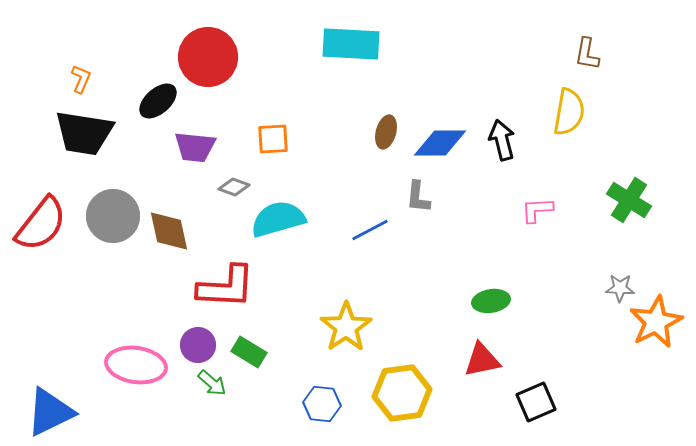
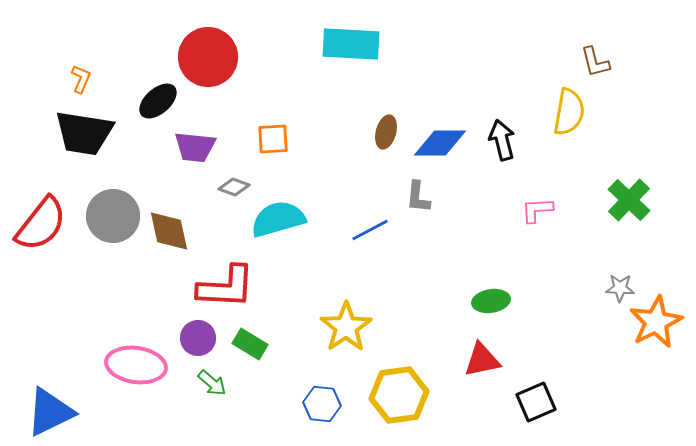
brown L-shape: moved 8 px right, 8 px down; rotated 24 degrees counterclockwise
green cross: rotated 12 degrees clockwise
purple circle: moved 7 px up
green rectangle: moved 1 px right, 8 px up
yellow hexagon: moved 3 px left, 2 px down
